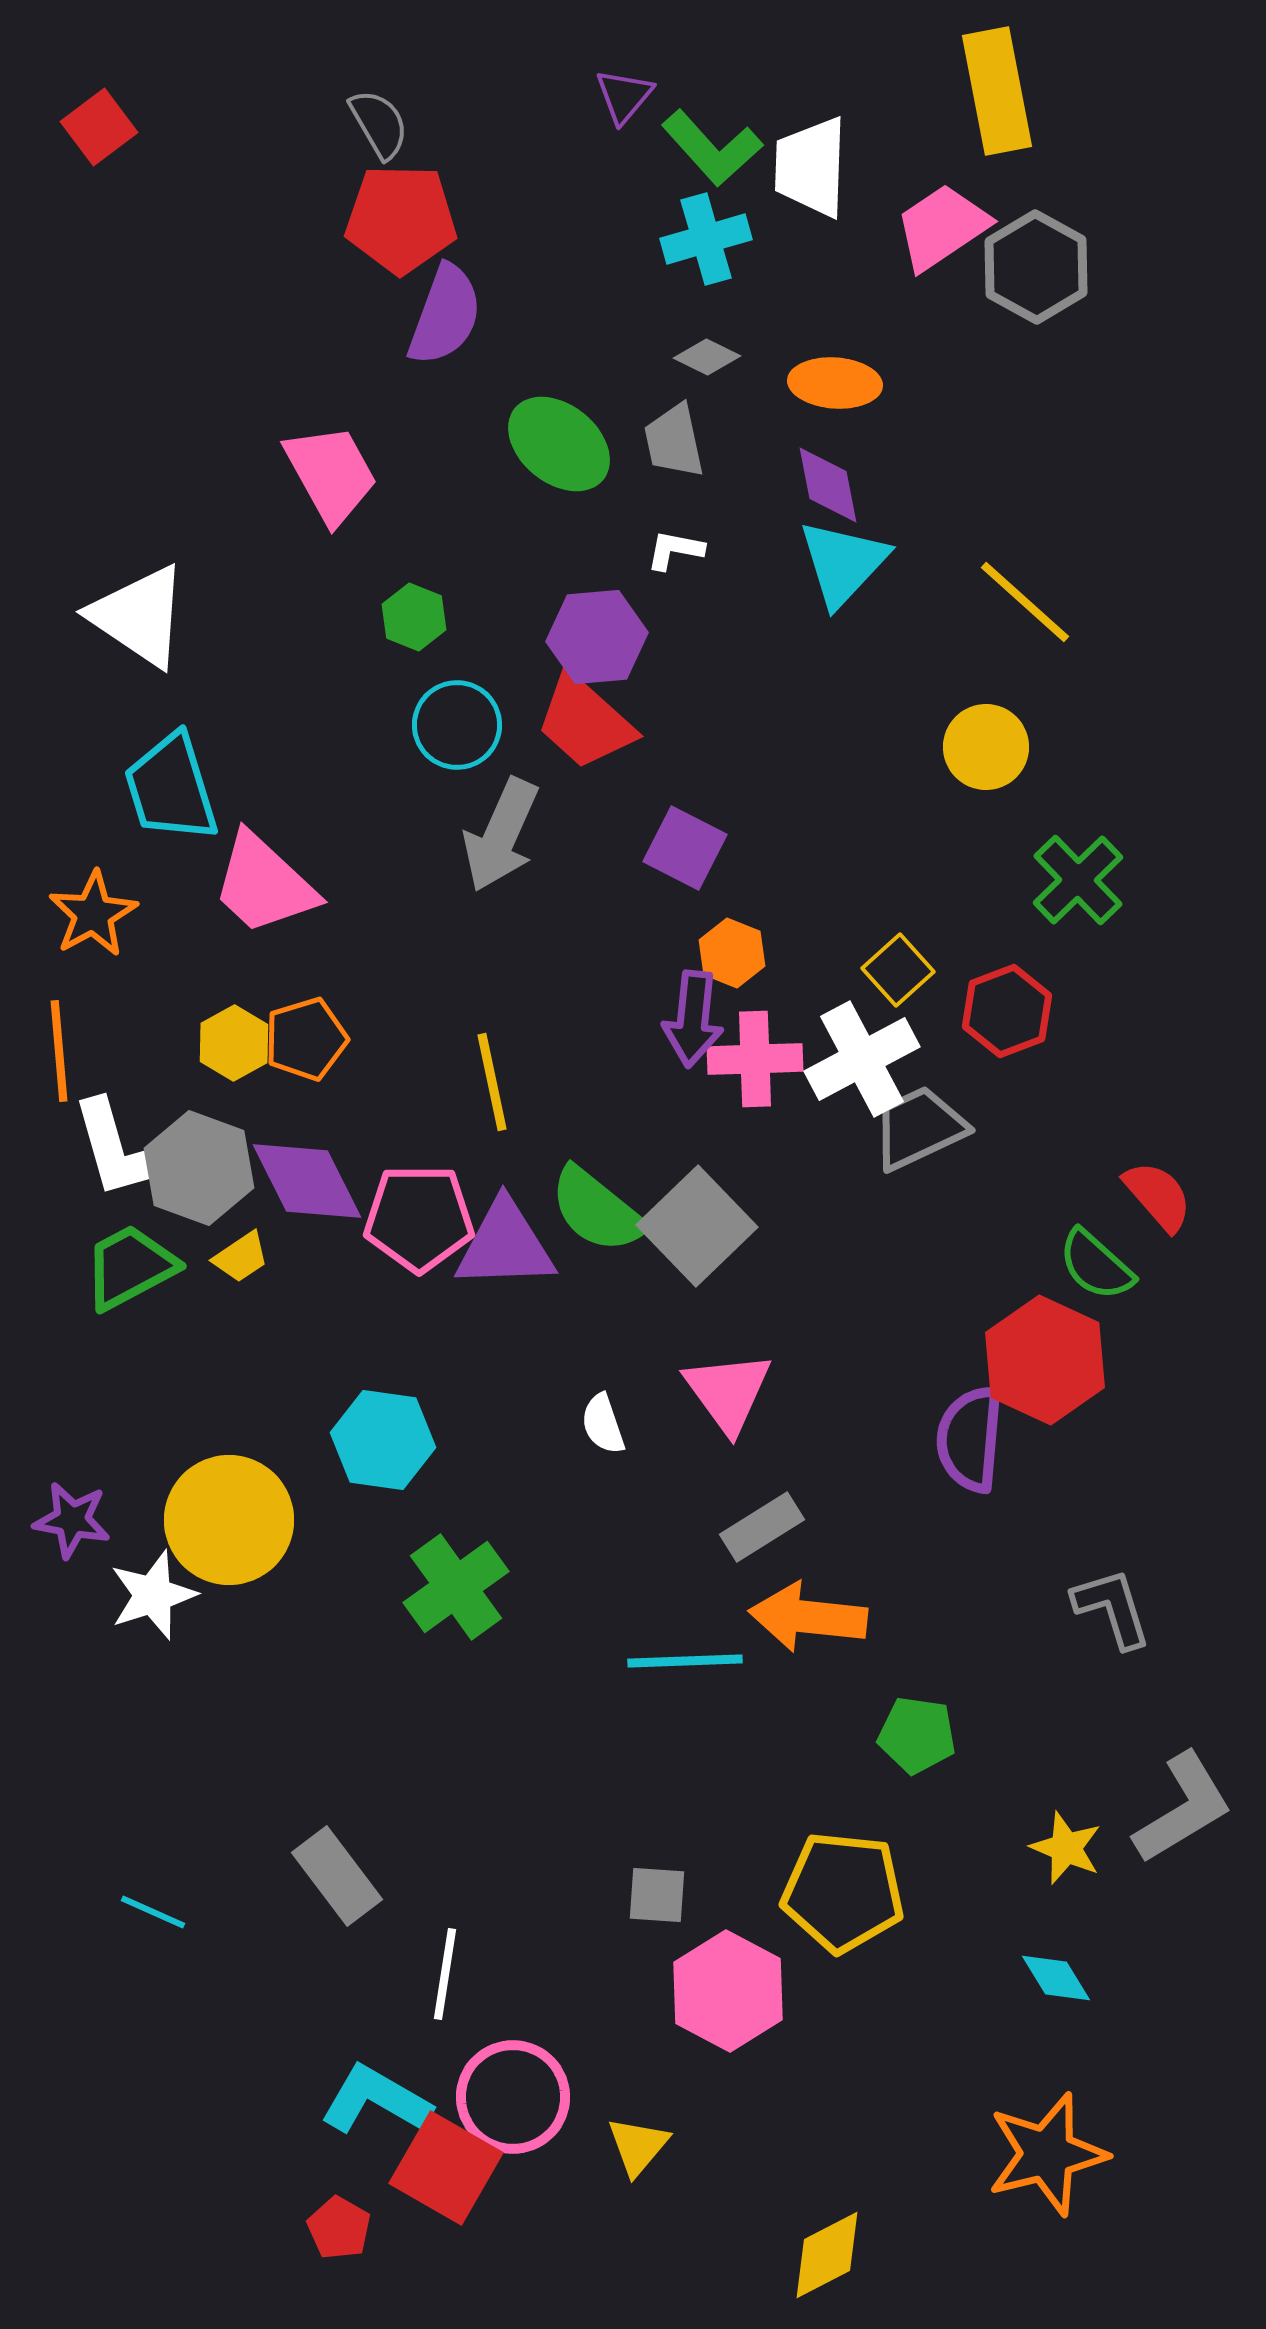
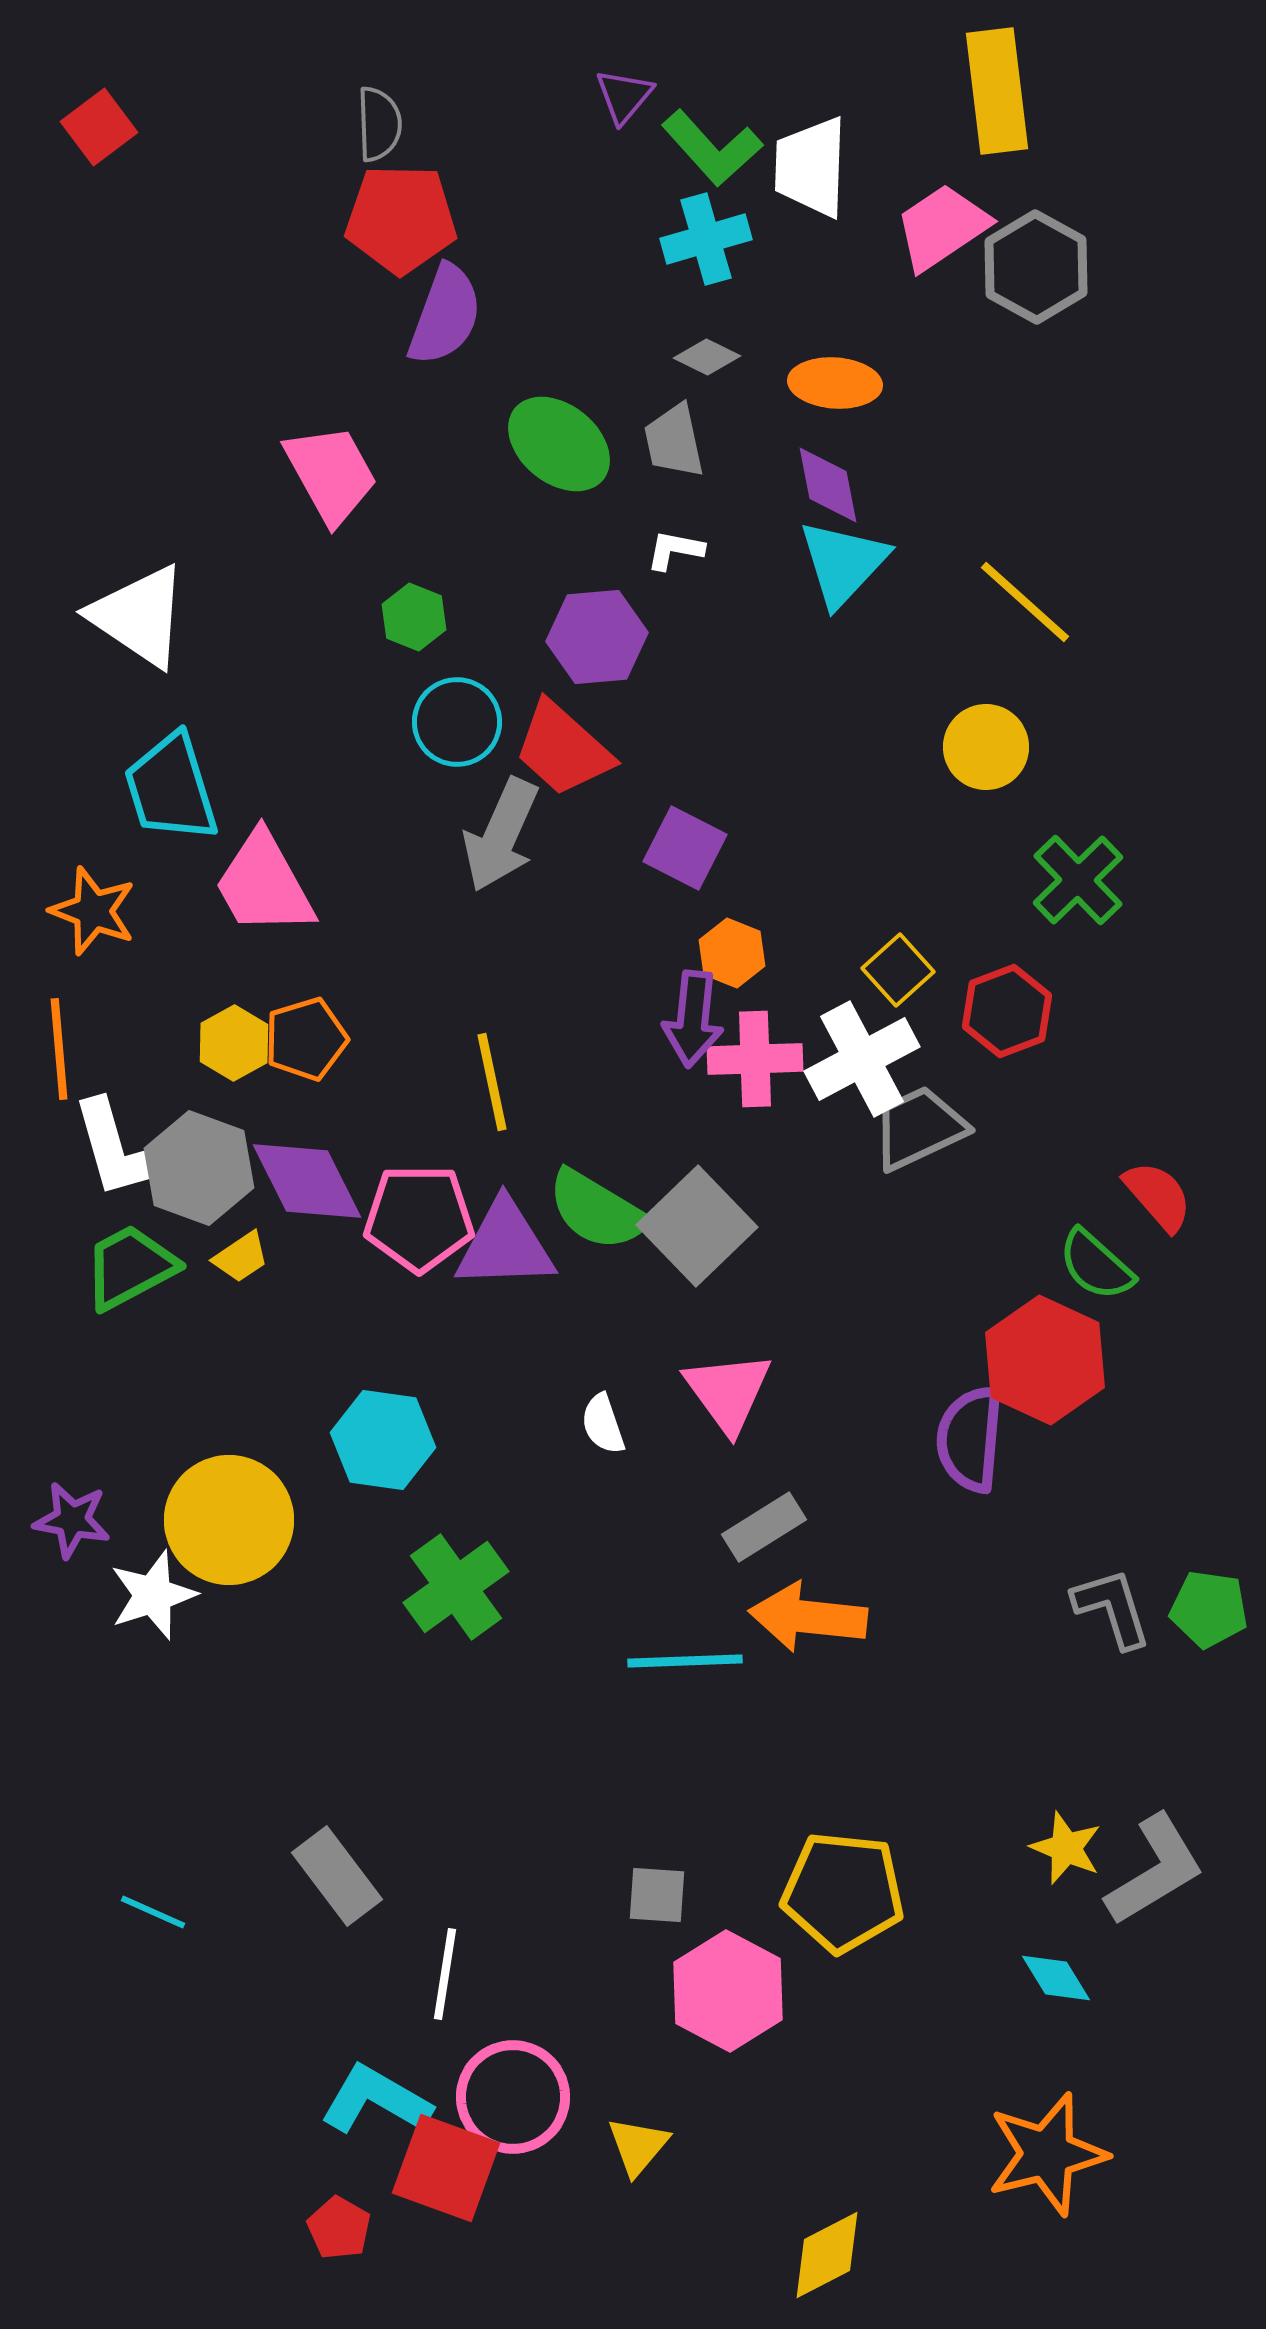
yellow rectangle at (997, 91): rotated 4 degrees clockwise
gray semicircle at (379, 124): rotated 28 degrees clockwise
red trapezoid at (585, 722): moved 22 px left, 27 px down
cyan circle at (457, 725): moved 3 px up
pink trapezoid at (264, 884): rotated 18 degrees clockwise
orange star at (93, 914): moved 3 px up; rotated 22 degrees counterclockwise
orange line at (59, 1051): moved 2 px up
green semicircle at (597, 1210): rotated 8 degrees counterclockwise
gray rectangle at (762, 1527): moved 2 px right
green pentagon at (917, 1735): moved 292 px right, 126 px up
gray L-shape at (1183, 1808): moved 28 px left, 62 px down
red square at (446, 2168): rotated 10 degrees counterclockwise
